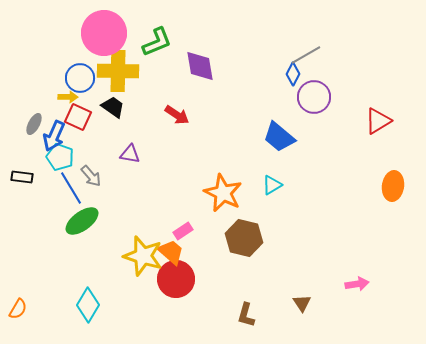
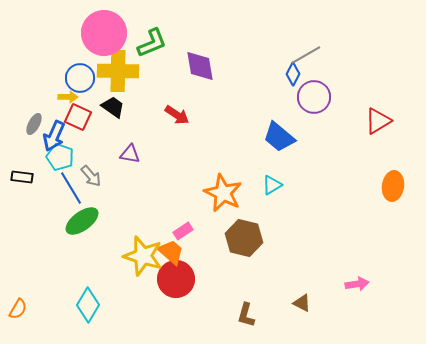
green L-shape: moved 5 px left, 1 px down
brown triangle: rotated 30 degrees counterclockwise
